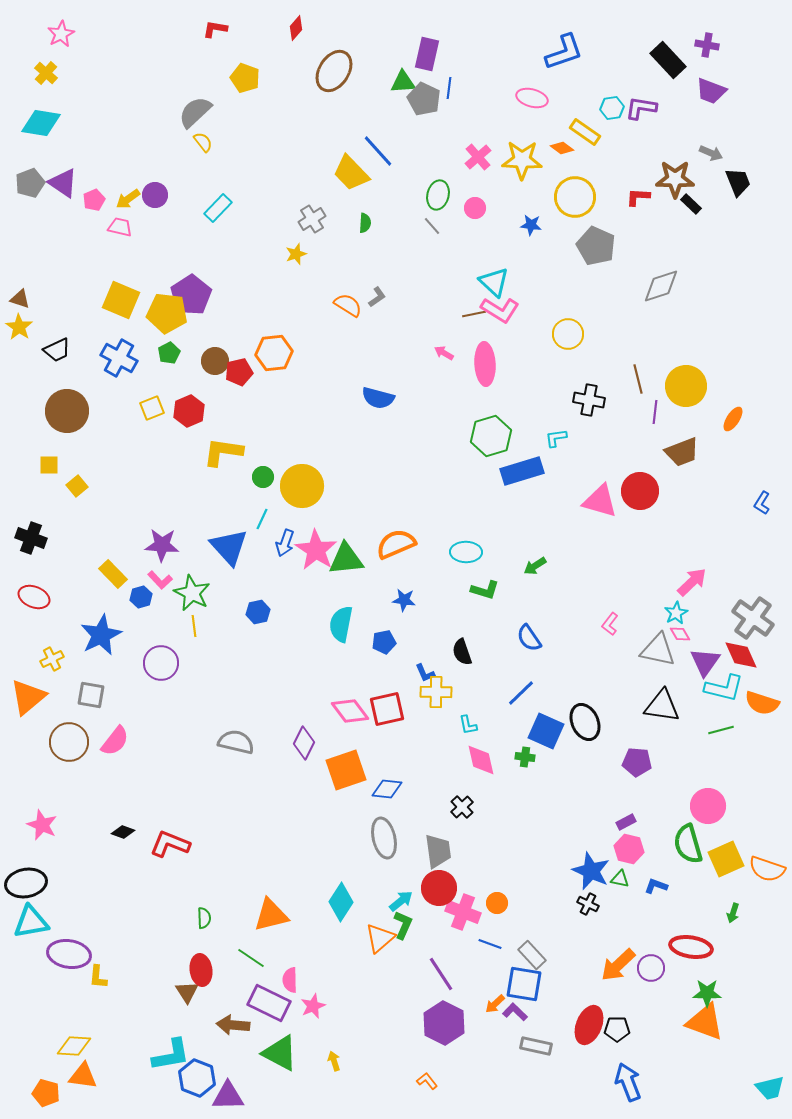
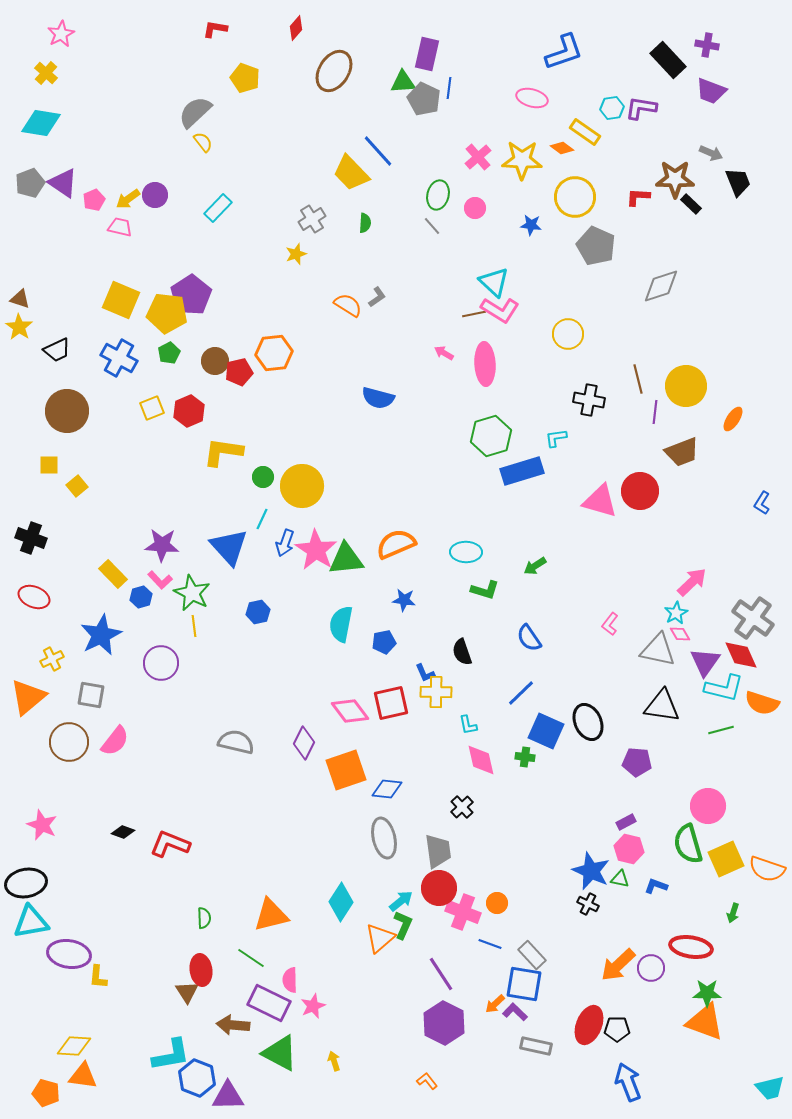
red square at (387, 709): moved 4 px right, 6 px up
black ellipse at (585, 722): moved 3 px right
